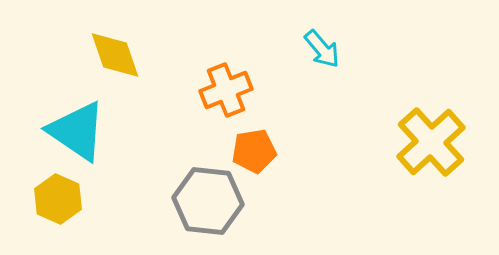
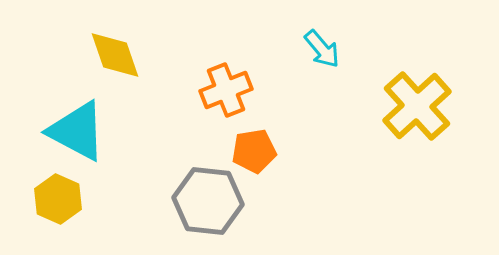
cyan triangle: rotated 6 degrees counterclockwise
yellow cross: moved 14 px left, 36 px up
